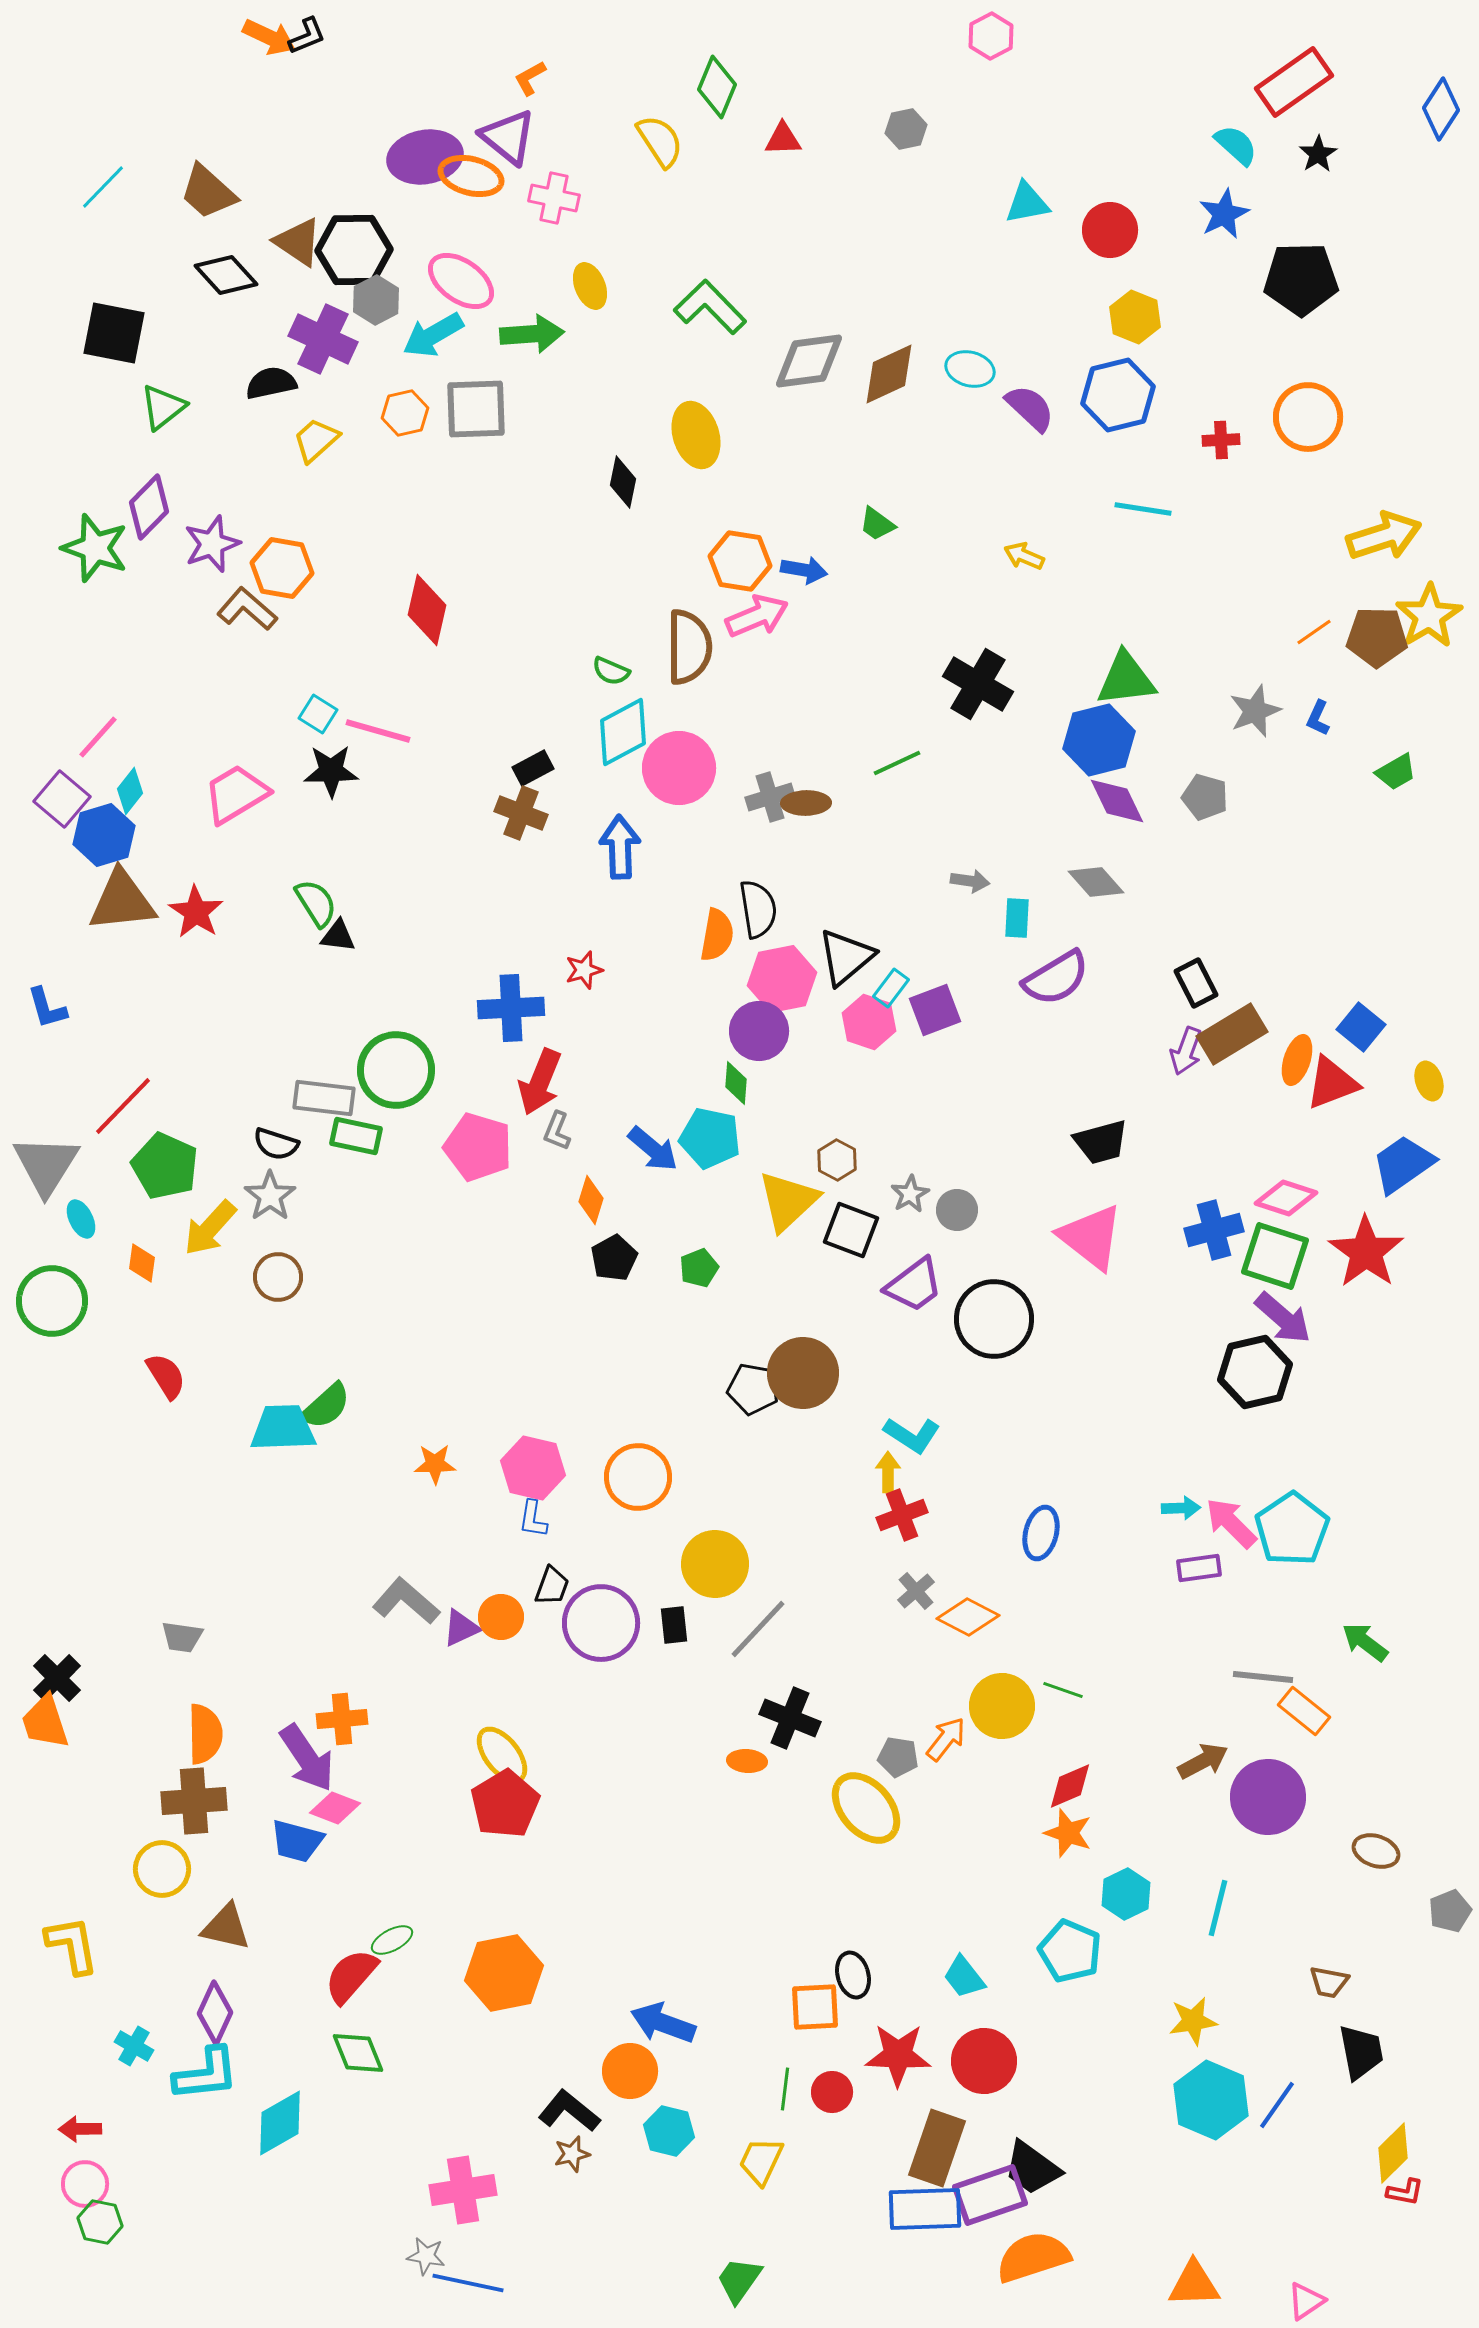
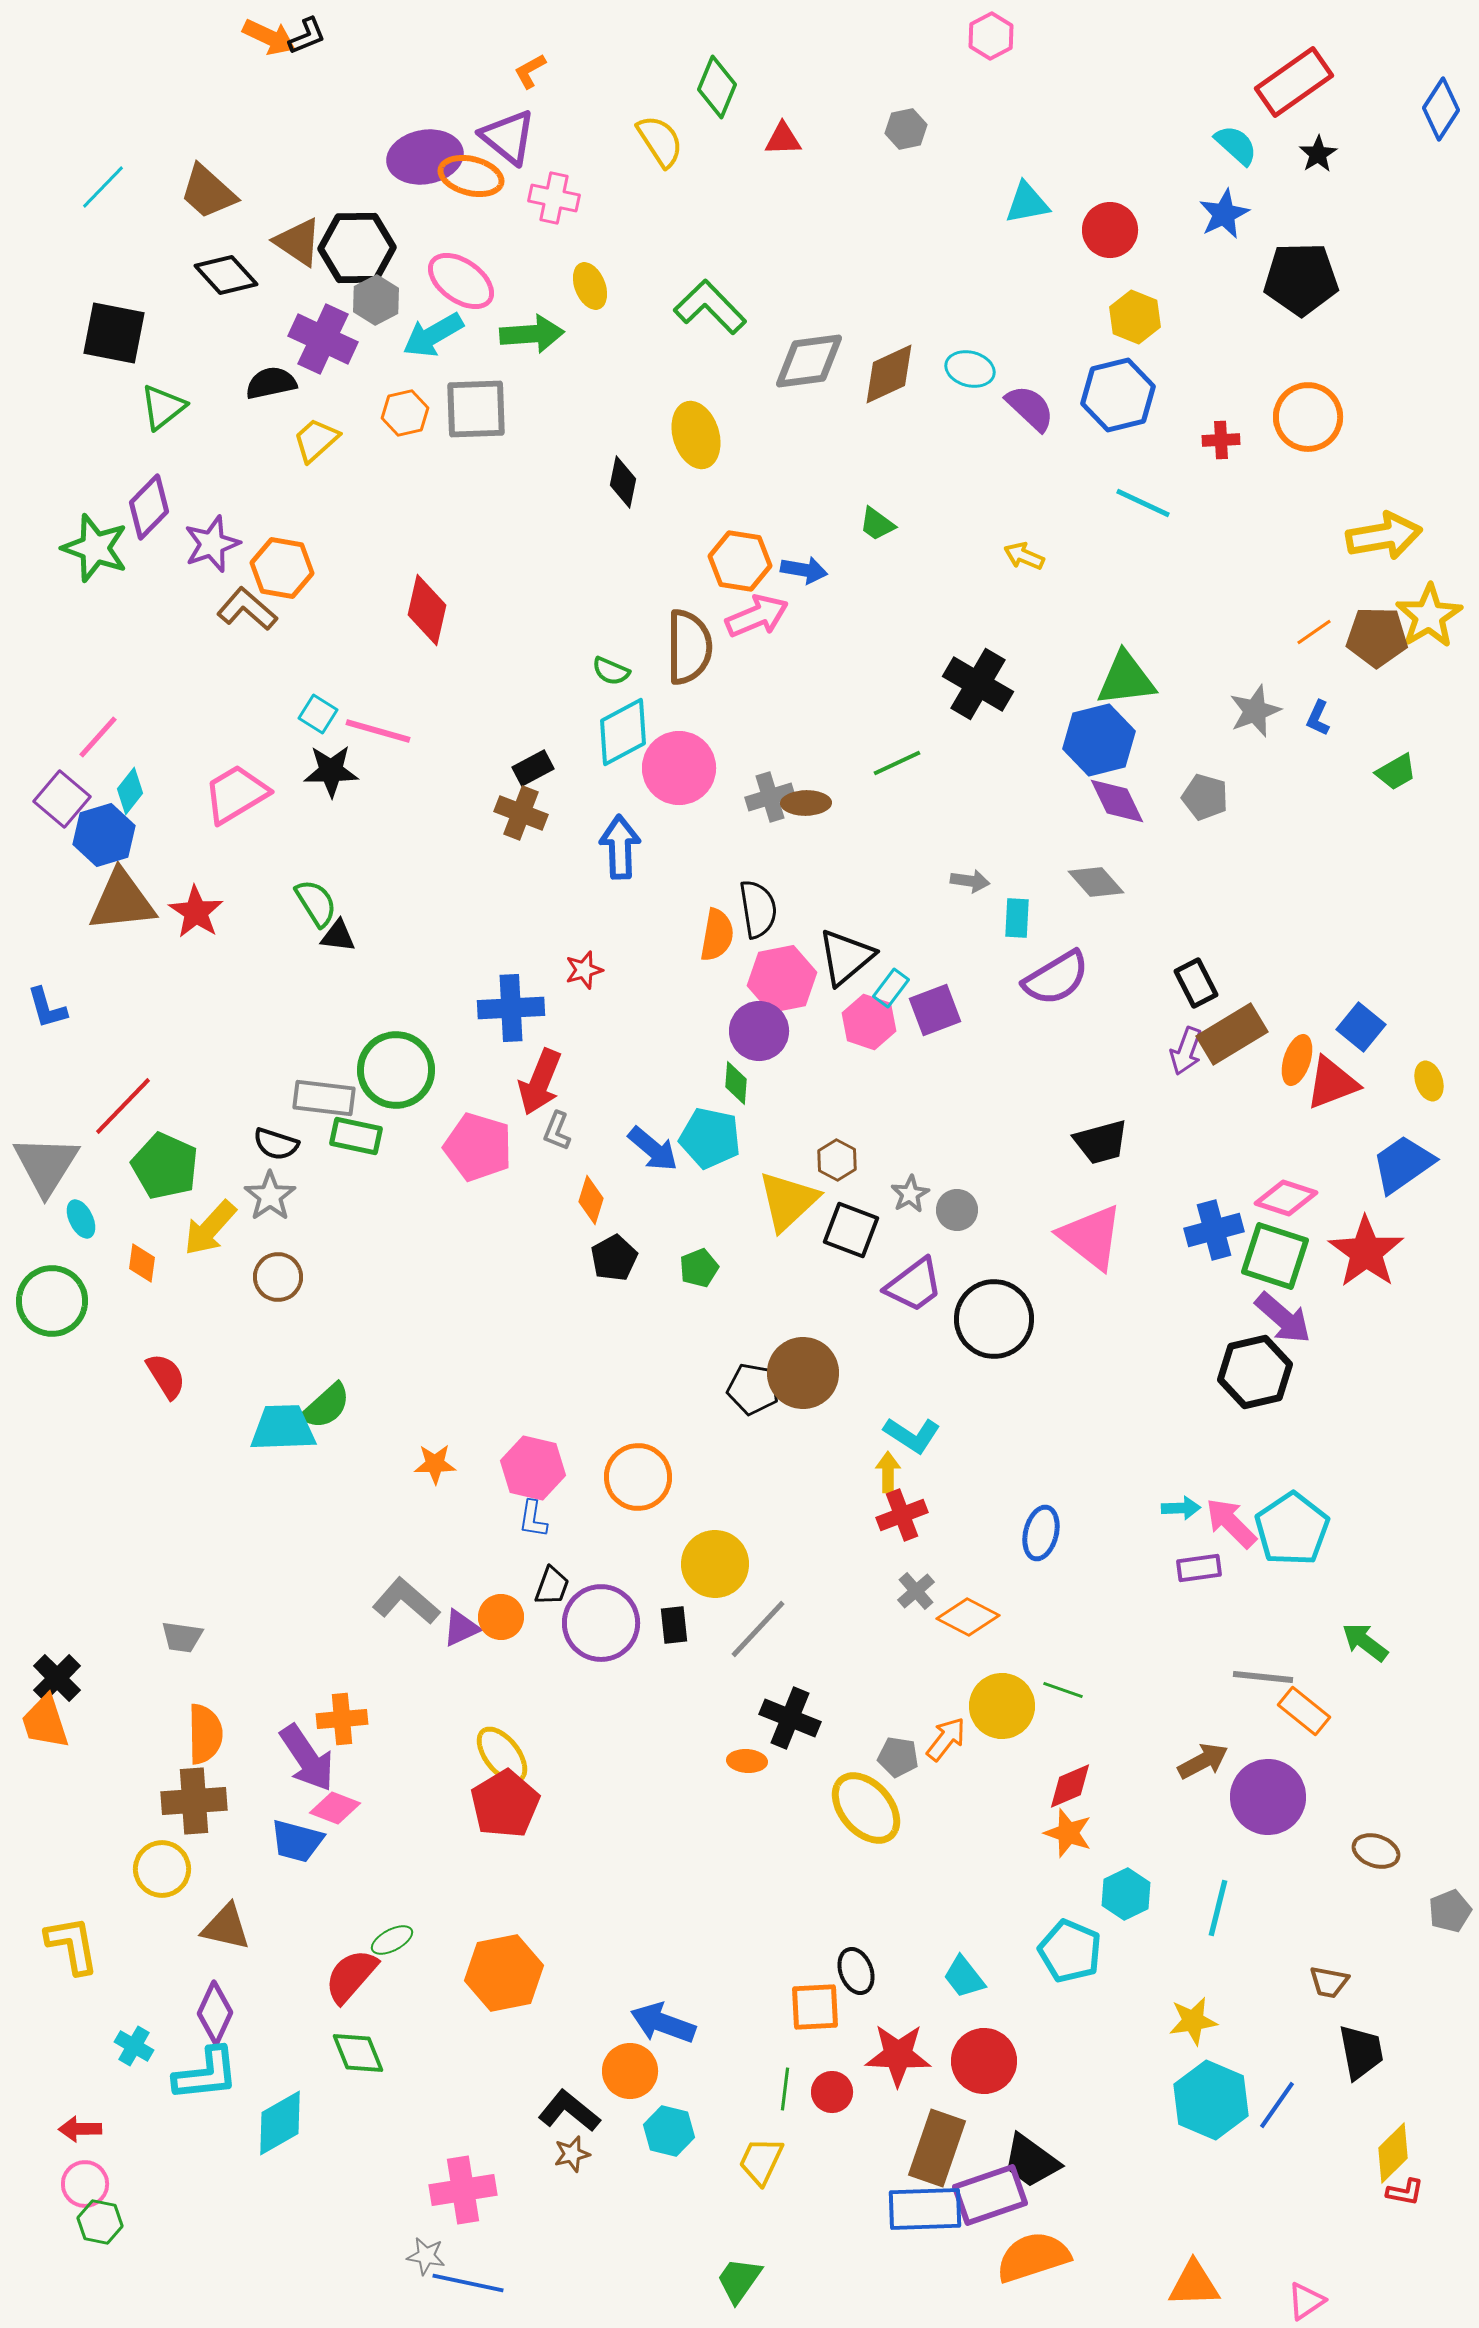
orange L-shape at (530, 78): moved 7 px up
black hexagon at (354, 250): moved 3 px right, 2 px up
cyan line at (1143, 509): moved 6 px up; rotated 16 degrees clockwise
yellow arrow at (1384, 536): rotated 8 degrees clockwise
black ellipse at (853, 1975): moved 3 px right, 4 px up; rotated 6 degrees counterclockwise
black trapezoid at (1032, 2168): moved 1 px left, 7 px up
